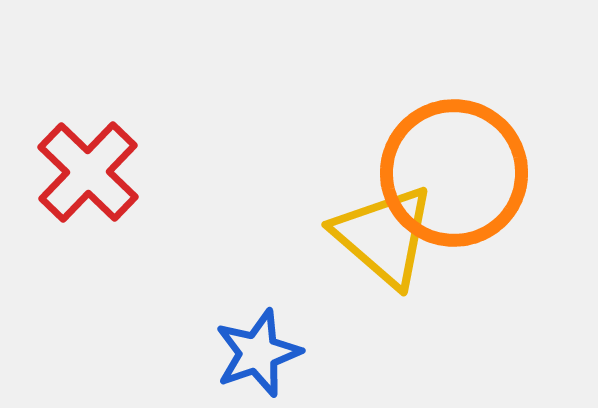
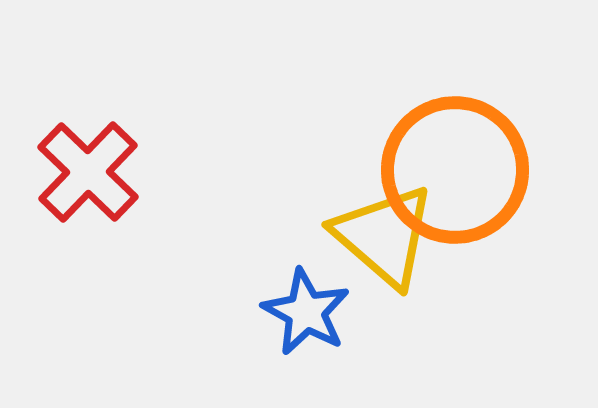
orange circle: moved 1 px right, 3 px up
blue star: moved 48 px right, 41 px up; rotated 24 degrees counterclockwise
